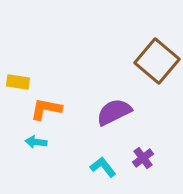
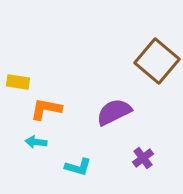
cyan L-shape: moved 25 px left; rotated 144 degrees clockwise
